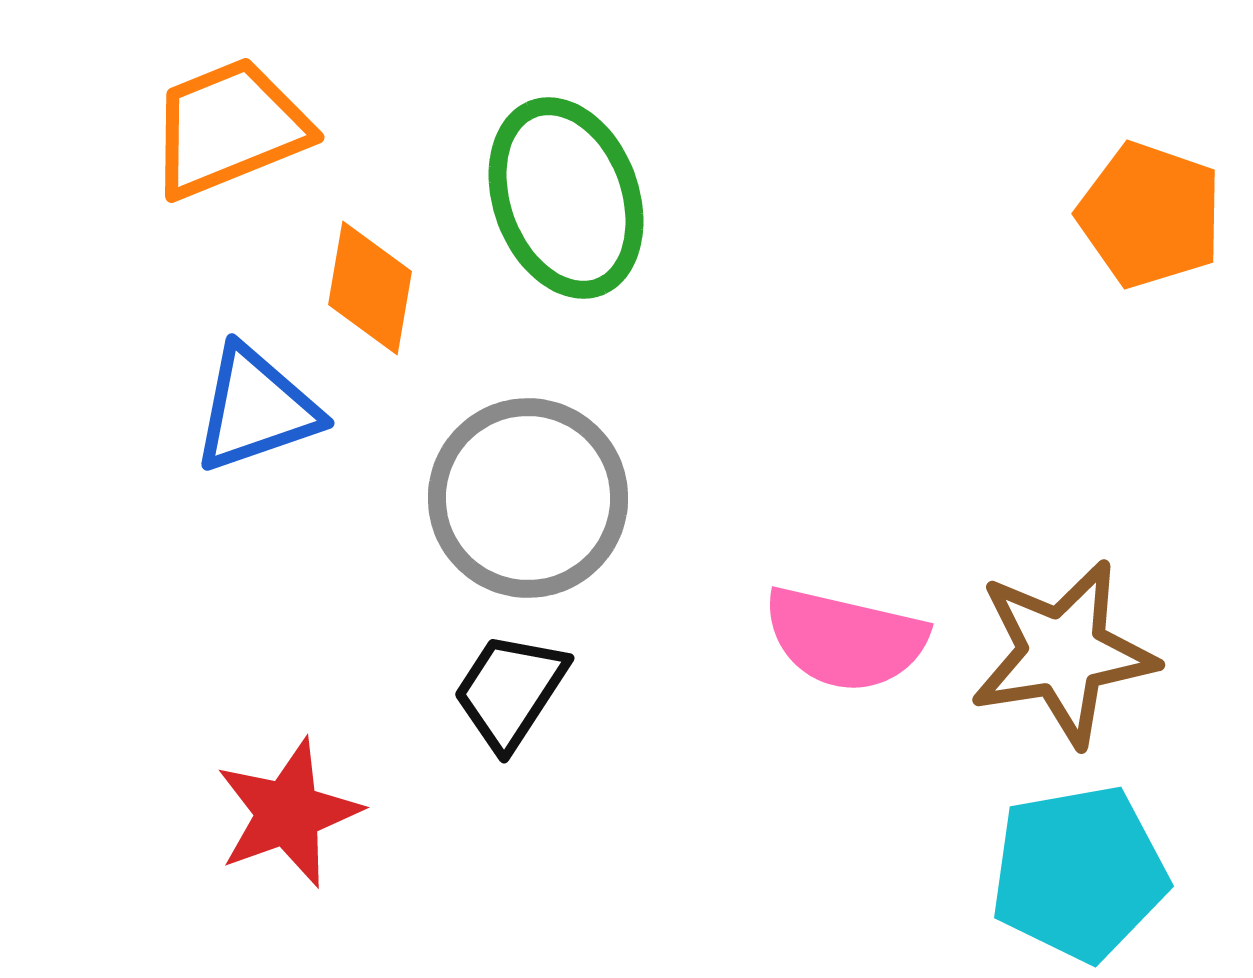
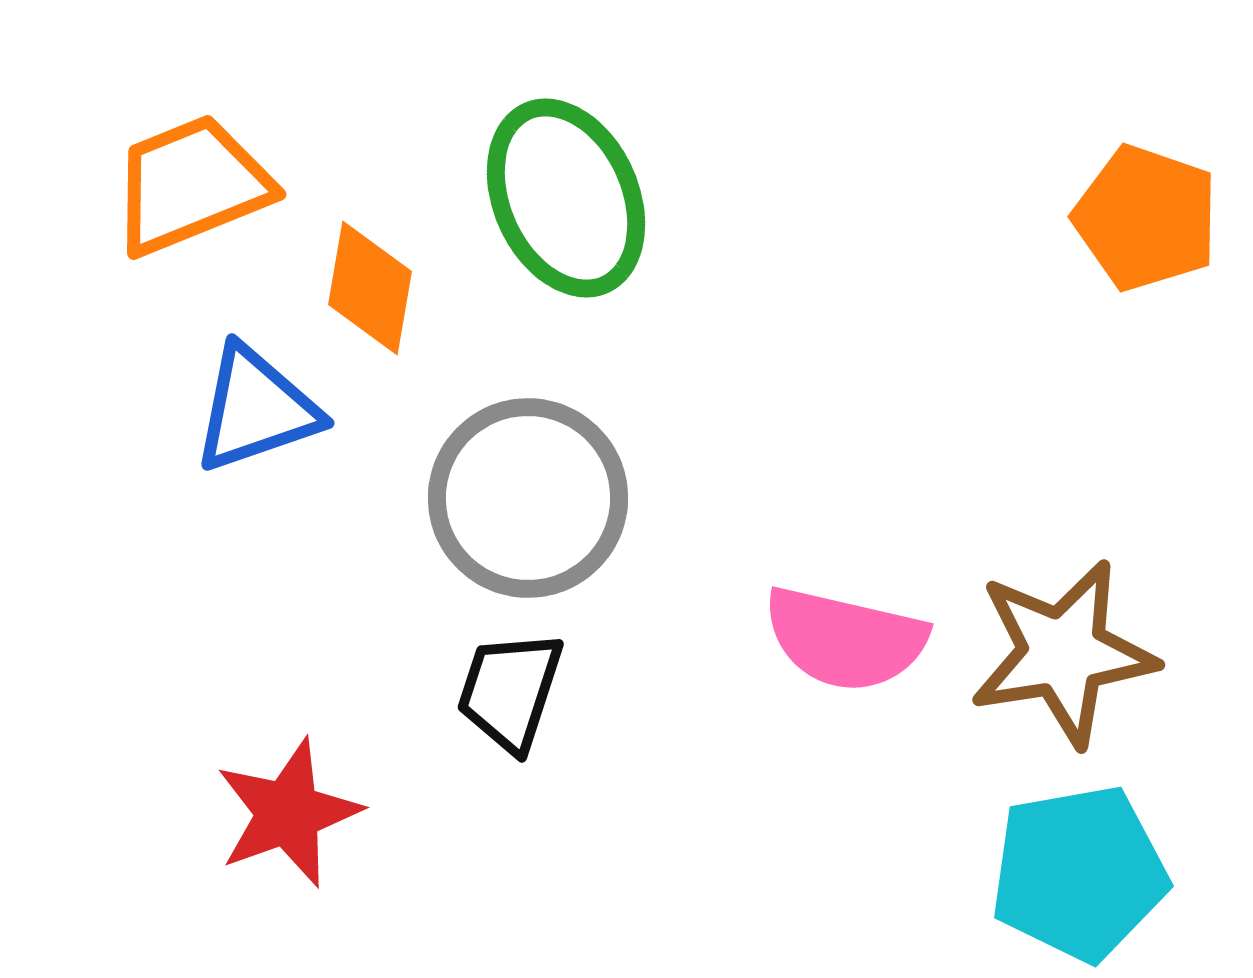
orange trapezoid: moved 38 px left, 57 px down
green ellipse: rotated 4 degrees counterclockwise
orange pentagon: moved 4 px left, 3 px down
black trapezoid: rotated 15 degrees counterclockwise
